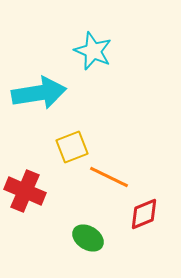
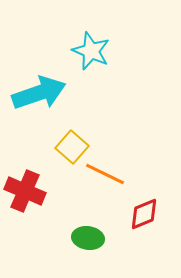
cyan star: moved 2 px left
cyan arrow: rotated 10 degrees counterclockwise
yellow square: rotated 28 degrees counterclockwise
orange line: moved 4 px left, 3 px up
green ellipse: rotated 24 degrees counterclockwise
